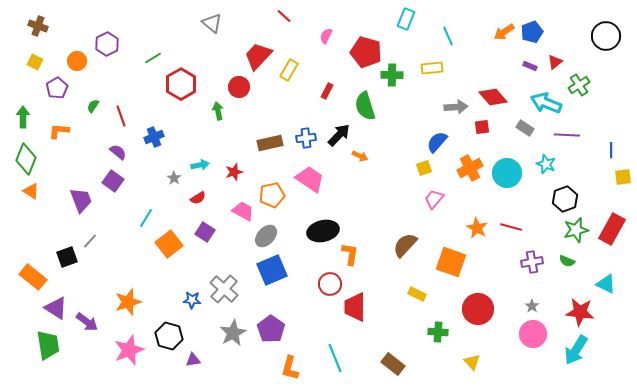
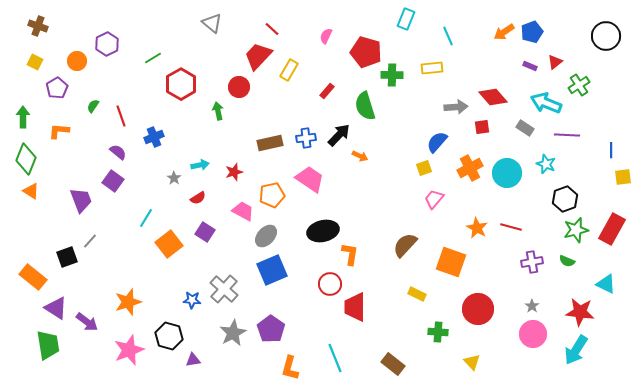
red line at (284, 16): moved 12 px left, 13 px down
red rectangle at (327, 91): rotated 14 degrees clockwise
